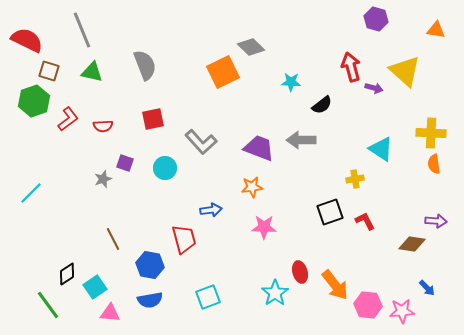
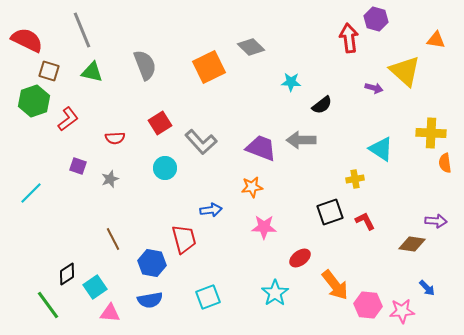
orange triangle at (436, 30): moved 10 px down
red arrow at (351, 67): moved 2 px left, 29 px up; rotated 8 degrees clockwise
orange square at (223, 72): moved 14 px left, 5 px up
red square at (153, 119): moved 7 px right, 4 px down; rotated 20 degrees counterclockwise
red semicircle at (103, 126): moved 12 px right, 12 px down
purple trapezoid at (259, 148): moved 2 px right
purple square at (125, 163): moved 47 px left, 3 px down
orange semicircle at (434, 164): moved 11 px right, 1 px up
gray star at (103, 179): moved 7 px right
blue hexagon at (150, 265): moved 2 px right, 2 px up
red ellipse at (300, 272): moved 14 px up; rotated 70 degrees clockwise
